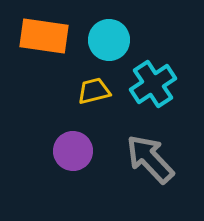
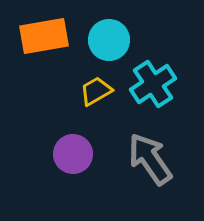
orange rectangle: rotated 18 degrees counterclockwise
yellow trapezoid: moved 2 px right; rotated 16 degrees counterclockwise
purple circle: moved 3 px down
gray arrow: rotated 8 degrees clockwise
